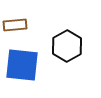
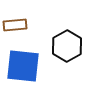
blue square: moved 1 px right, 1 px down
